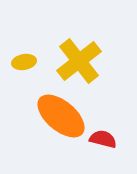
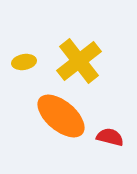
red semicircle: moved 7 px right, 2 px up
